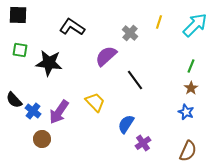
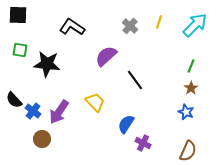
gray cross: moved 7 px up
black star: moved 2 px left, 1 px down
purple cross: rotated 28 degrees counterclockwise
